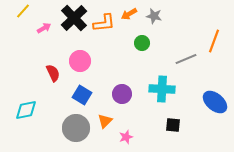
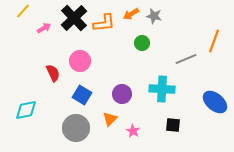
orange arrow: moved 2 px right
orange triangle: moved 5 px right, 2 px up
pink star: moved 7 px right, 6 px up; rotated 24 degrees counterclockwise
